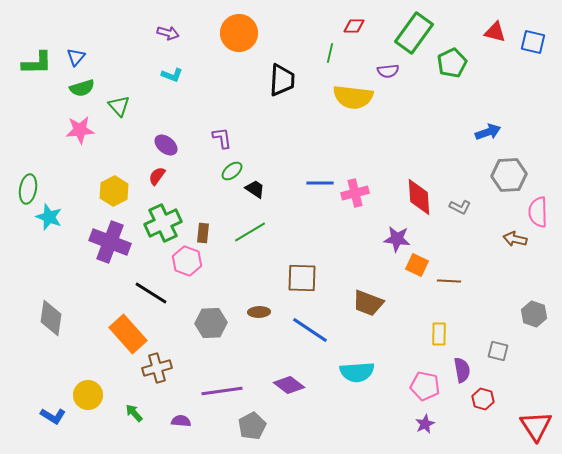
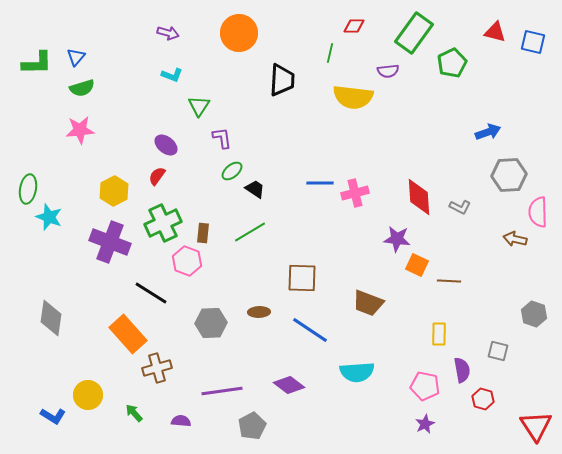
green triangle at (119, 106): moved 80 px right; rotated 15 degrees clockwise
